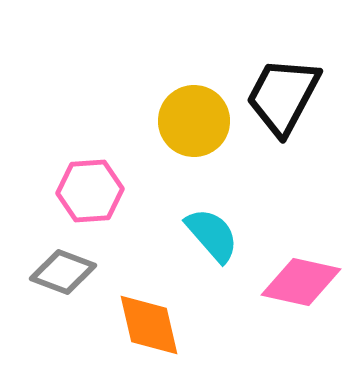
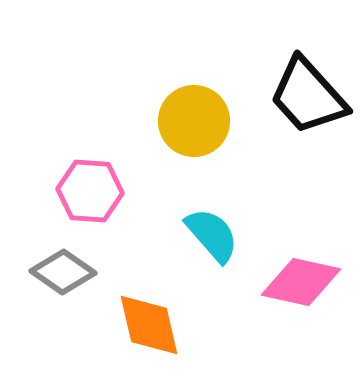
black trapezoid: moved 25 px right; rotated 70 degrees counterclockwise
pink hexagon: rotated 8 degrees clockwise
gray diamond: rotated 14 degrees clockwise
